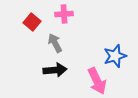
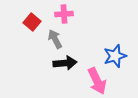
gray arrow: moved 4 px up
black arrow: moved 10 px right, 7 px up
